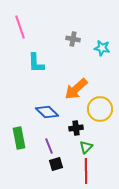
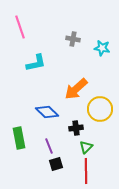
cyan L-shape: rotated 100 degrees counterclockwise
